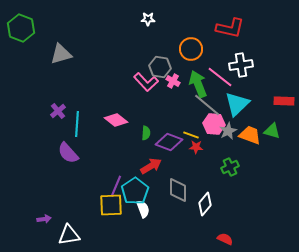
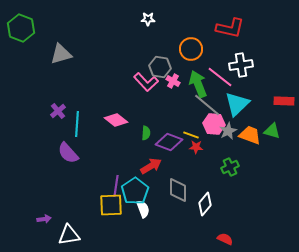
purple line: rotated 15 degrees counterclockwise
